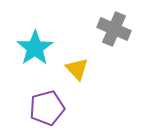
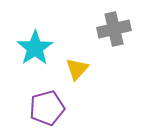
gray cross: rotated 36 degrees counterclockwise
yellow triangle: rotated 25 degrees clockwise
